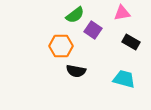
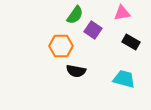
green semicircle: rotated 18 degrees counterclockwise
